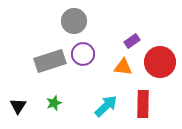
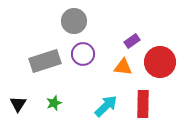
gray rectangle: moved 5 px left
black triangle: moved 2 px up
